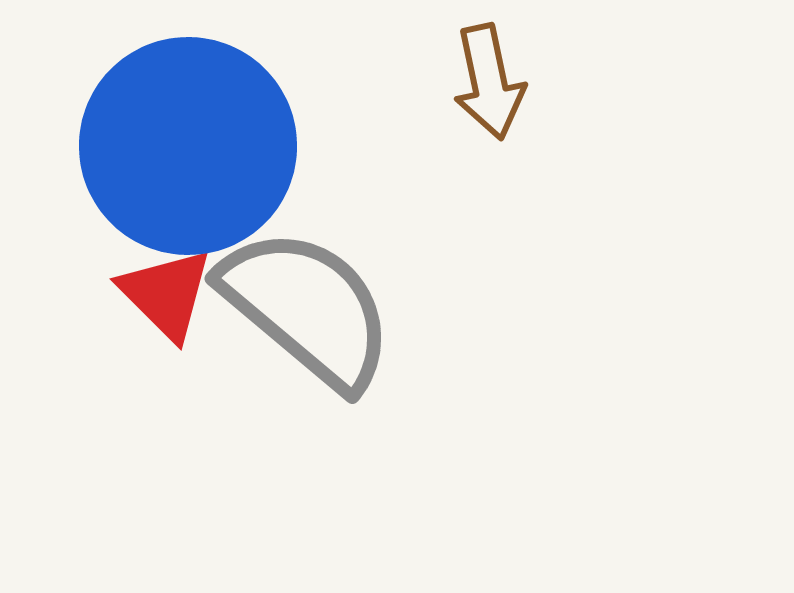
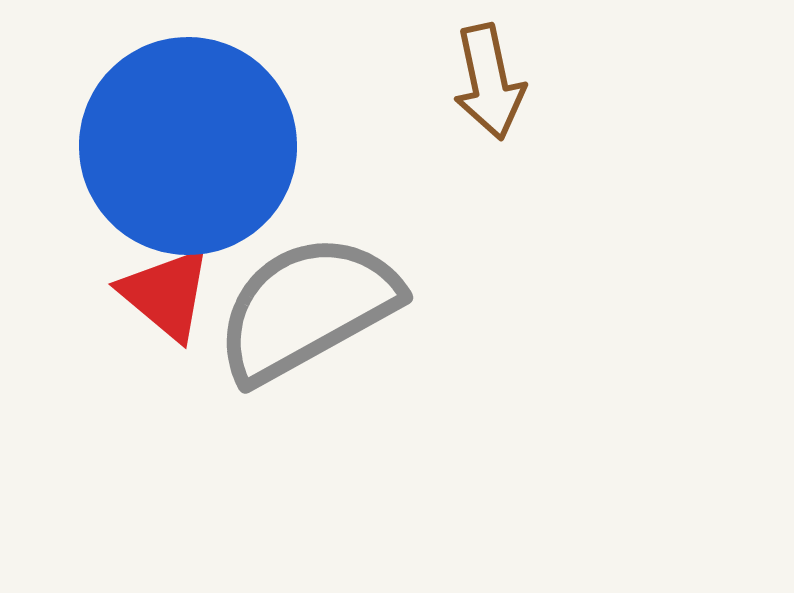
red triangle: rotated 5 degrees counterclockwise
gray semicircle: rotated 69 degrees counterclockwise
